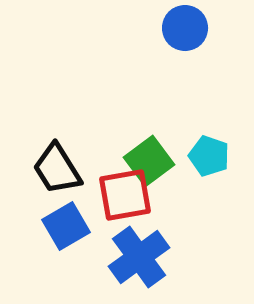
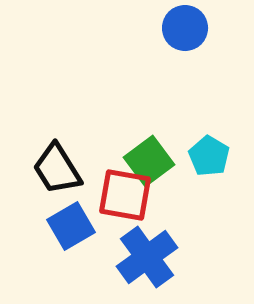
cyan pentagon: rotated 12 degrees clockwise
red square: rotated 20 degrees clockwise
blue square: moved 5 px right
blue cross: moved 8 px right
